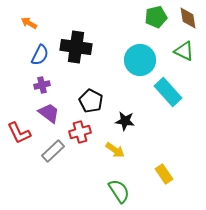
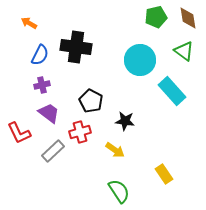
green triangle: rotated 10 degrees clockwise
cyan rectangle: moved 4 px right, 1 px up
